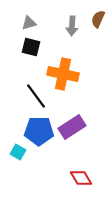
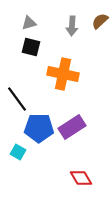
brown semicircle: moved 2 px right, 2 px down; rotated 24 degrees clockwise
black line: moved 19 px left, 3 px down
blue pentagon: moved 3 px up
